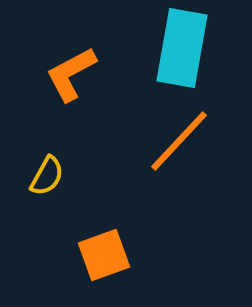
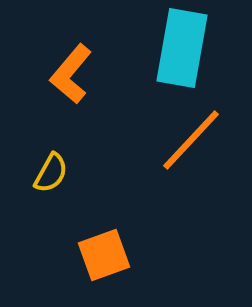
orange L-shape: rotated 22 degrees counterclockwise
orange line: moved 12 px right, 1 px up
yellow semicircle: moved 4 px right, 3 px up
